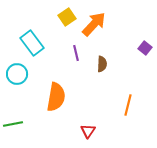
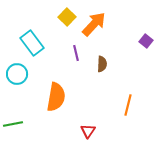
yellow square: rotated 12 degrees counterclockwise
purple square: moved 1 px right, 7 px up
